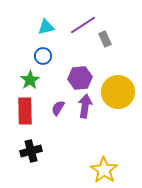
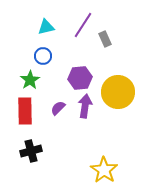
purple line: rotated 24 degrees counterclockwise
purple semicircle: rotated 14 degrees clockwise
